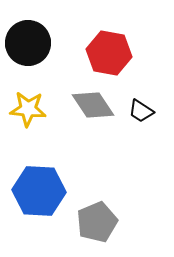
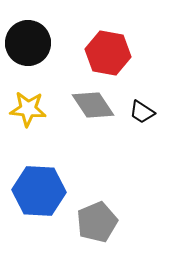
red hexagon: moved 1 px left
black trapezoid: moved 1 px right, 1 px down
